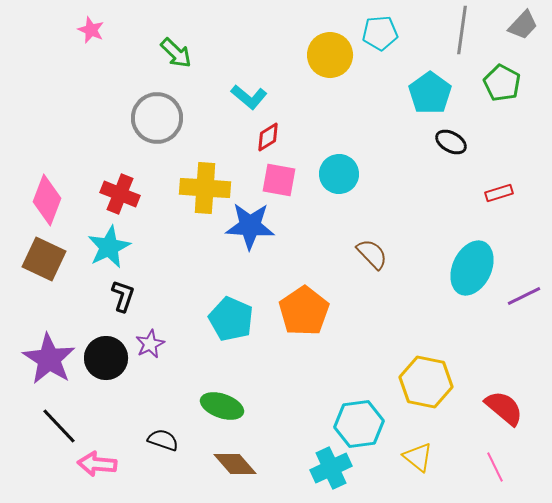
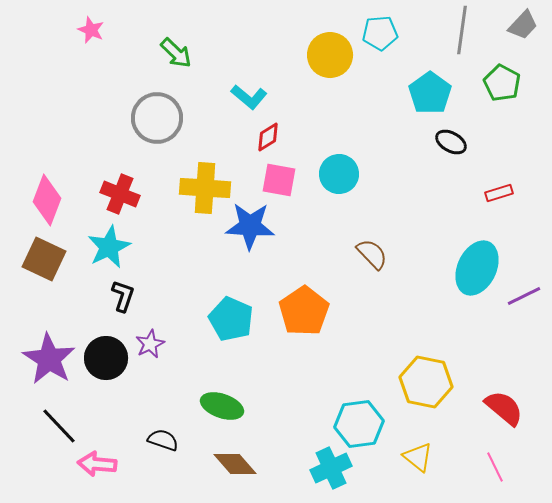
cyan ellipse at (472, 268): moved 5 px right
